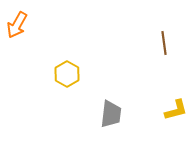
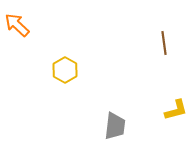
orange arrow: rotated 104 degrees clockwise
yellow hexagon: moved 2 px left, 4 px up
gray trapezoid: moved 4 px right, 12 px down
